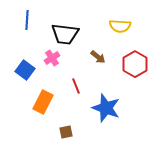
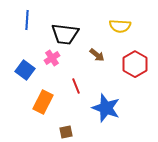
brown arrow: moved 1 px left, 2 px up
